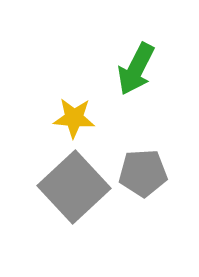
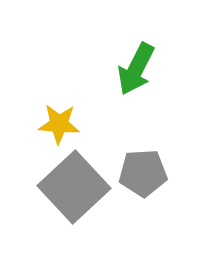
yellow star: moved 15 px left, 6 px down
